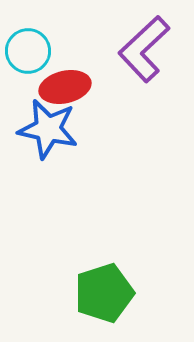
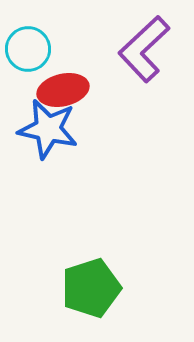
cyan circle: moved 2 px up
red ellipse: moved 2 px left, 3 px down
green pentagon: moved 13 px left, 5 px up
